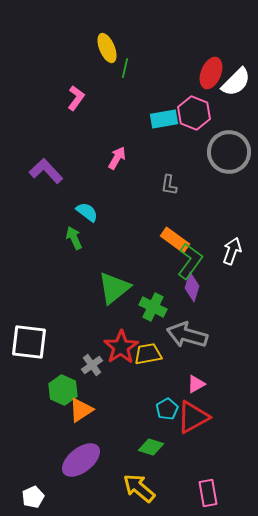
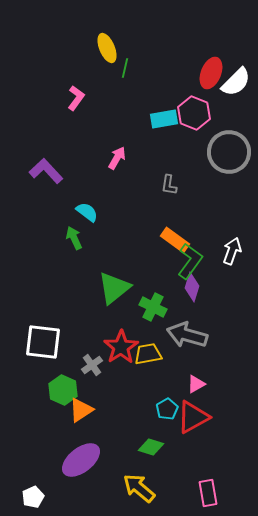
white square: moved 14 px right
